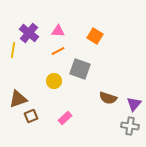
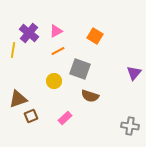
pink triangle: moved 2 px left; rotated 32 degrees counterclockwise
brown semicircle: moved 18 px left, 2 px up
purple triangle: moved 31 px up
